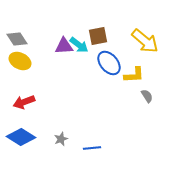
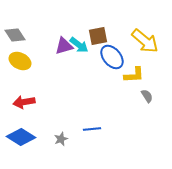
gray diamond: moved 2 px left, 4 px up
purple triangle: rotated 12 degrees counterclockwise
blue ellipse: moved 3 px right, 6 px up
red arrow: rotated 10 degrees clockwise
blue line: moved 19 px up
